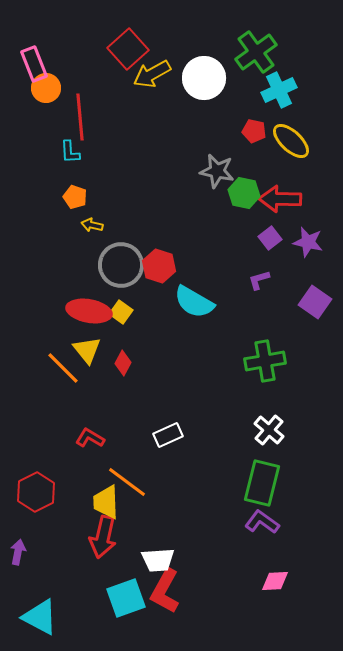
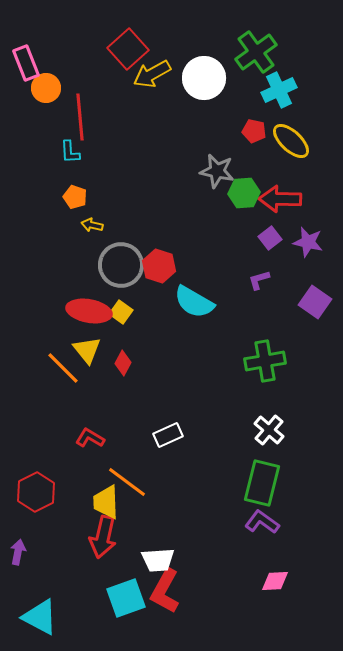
pink rectangle at (34, 64): moved 8 px left, 1 px up
green hexagon at (244, 193): rotated 16 degrees counterclockwise
